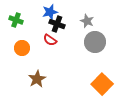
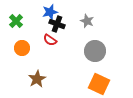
green cross: moved 1 px down; rotated 24 degrees clockwise
gray circle: moved 9 px down
orange square: moved 3 px left; rotated 20 degrees counterclockwise
